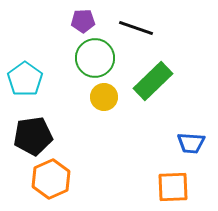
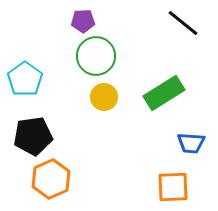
black line: moved 47 px right, 5 px up; rotated 20 degrees clockwise
green circle: moved 1 px right, 2 px up
green rectangle: moved 11 px right, 12 px down; rotated 12 degrees clockwise
